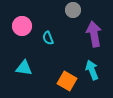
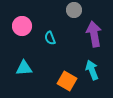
gray circle: moved 1 px right
cyan semicircle: moved 2 px right
cyan triangle: rotated 12 degrees counterclockwise
